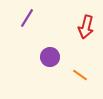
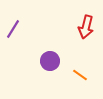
purple line: moved 14 px left, 11 px down
purple circle: moved 4 px down
